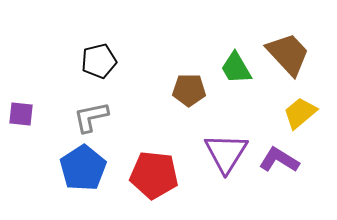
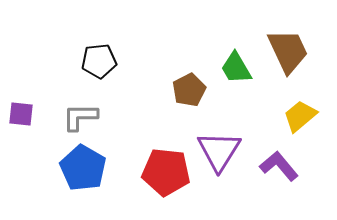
brown trapezoid: moved 3 px up; rotated 18 degrees clockwise
black pentagon: rotated 8 degrees clockwise
brown pentagon: rotated 28 degrees counterclockwise
yellow trapezoid: moved 3 px down
gray L-shape: moved 11 px left; rotated 12 degrees clockwise
purple triangle: moved 7 px left, 2 px up
purple L-shape: moved 6 px down; rotated 18 degrees clockwise
blue pentagon: rotated 9 degrees counterclockwise
red pentagon: moved 12 px right, 3 px up
